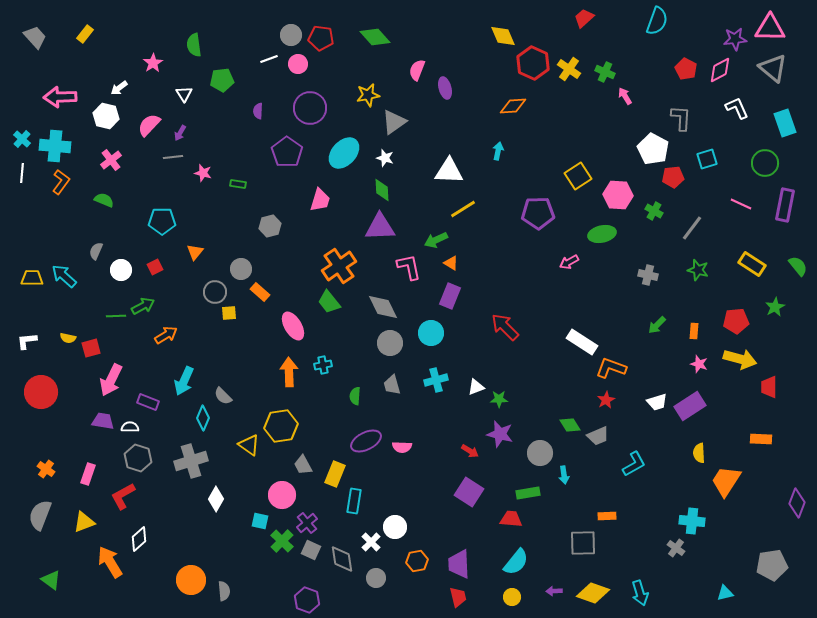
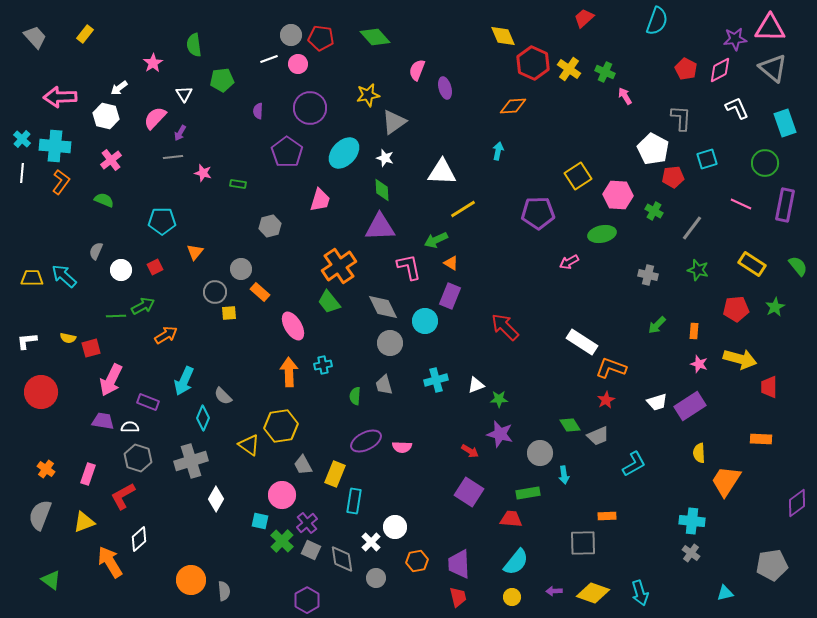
pink semicircle at (149, 125): moved 6 px right, 7 px up
white triangle at (449, 171): moved 7 px left, 1 px down
red pentagon at (736, 321): moved 12 px up
cyan circle at (431, 333): moved 6 px left, 12 px up
gray trapezoid at (392, 385): moved 8 px left
white triangle at (476, 387): moved 2 px up
purple diamond at (797, 503): rotated 32 degrees clockwise
gray cross at (676, 548): moved 15 px right, 5 px down
purple hexagon at (307, 600): rotated 10 degrees clockwise
